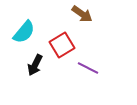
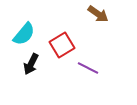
brown arrow: moved 16 px right
cyan semicircle: moved 2 px down
black arrow: moved 4 px left, 1 px up
